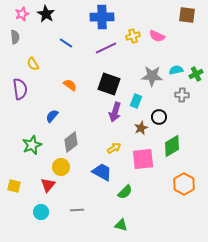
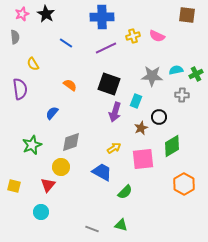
blue semicircle: moved 3 px up
gray diamond: rotated 20 degrees clockwise
gray line: moved 15 px right, 19 px down; rotated 24 degrees clockwise
